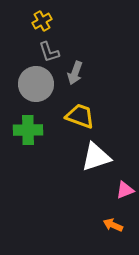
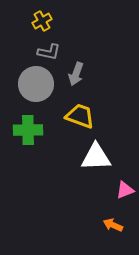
gray L-shape: rotated 60 degrees counterclockwise
gray arrow: moved 1 px right, 1 px down
white triangle: rotated 16 degrees clockwise
